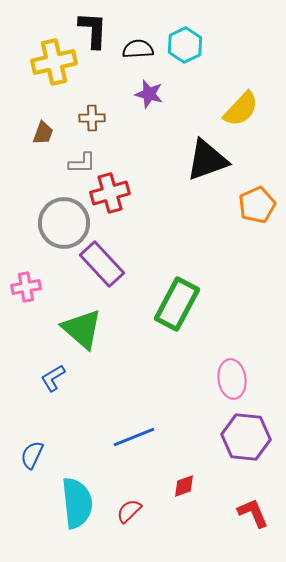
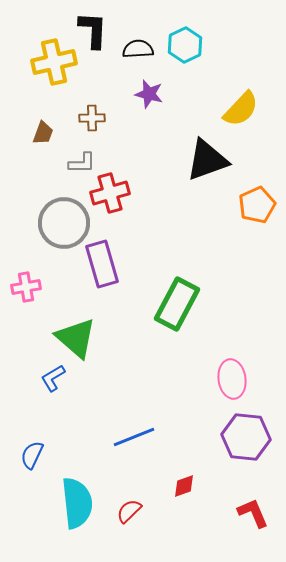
purple rectangle: rotated 27 degrees clockwise
green triangle: moved 6 px left, 9 px down
